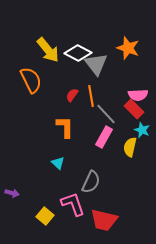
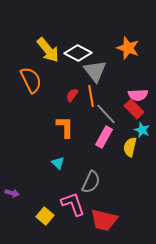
gray triangle: moved 1 px left, 7 px down
